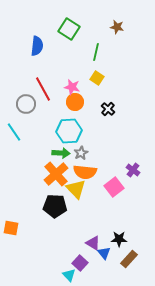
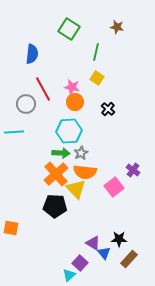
blue semicircle: moved 5 px left, 8 px down
cyan line: rotated 60 degrees counterclockwise
cyan triangle: rotated 32 degrees clockwise
